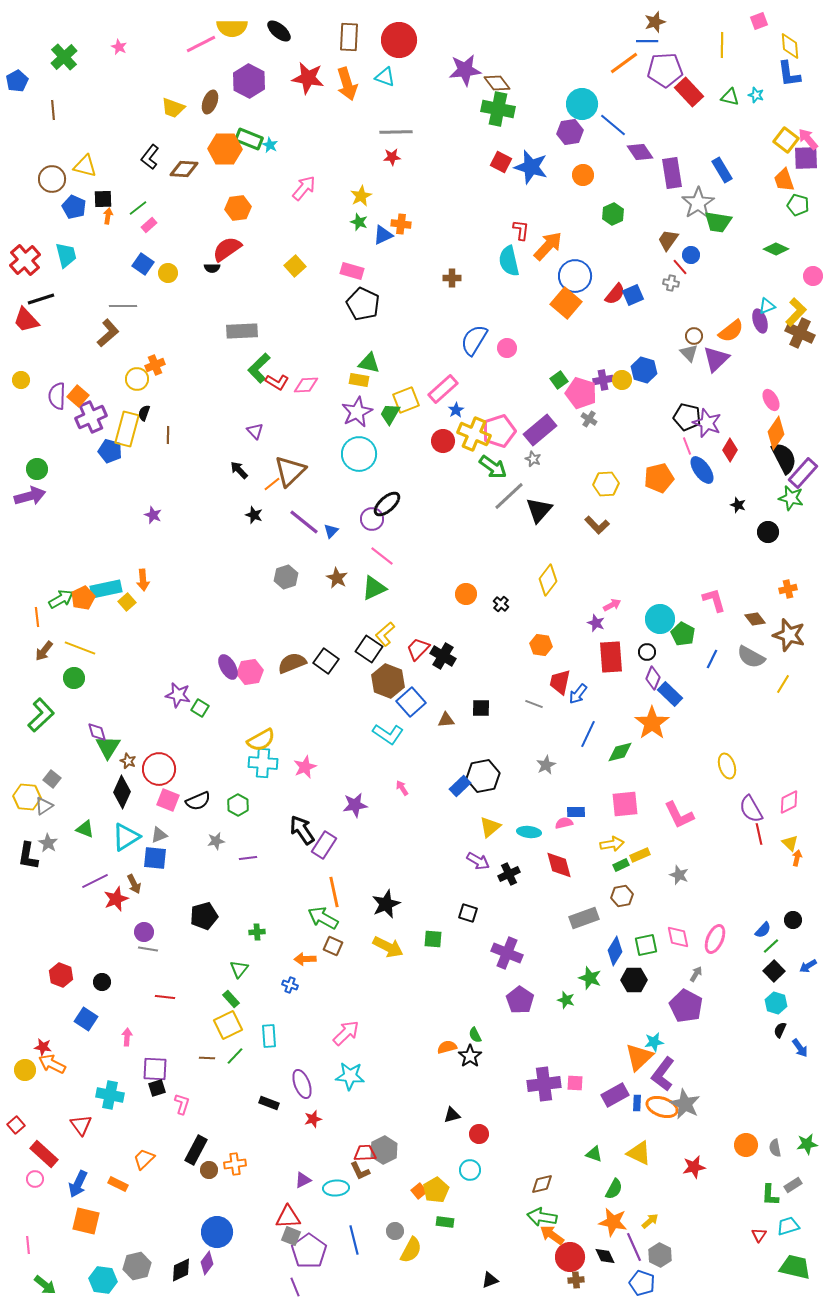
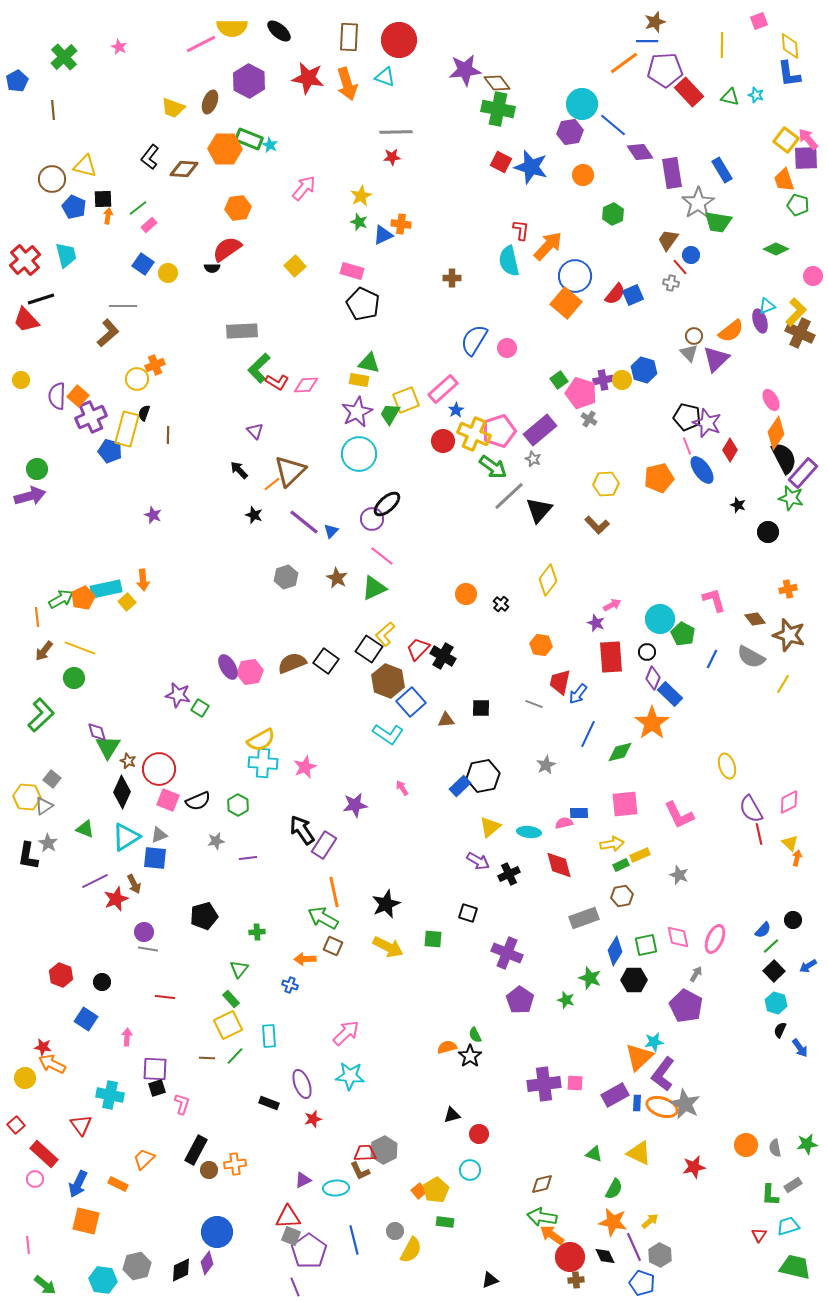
blue rectangle at (576, 812): moved 3 px right, 1 px down
yellow circle at (25, 1070): moved 8 px down
